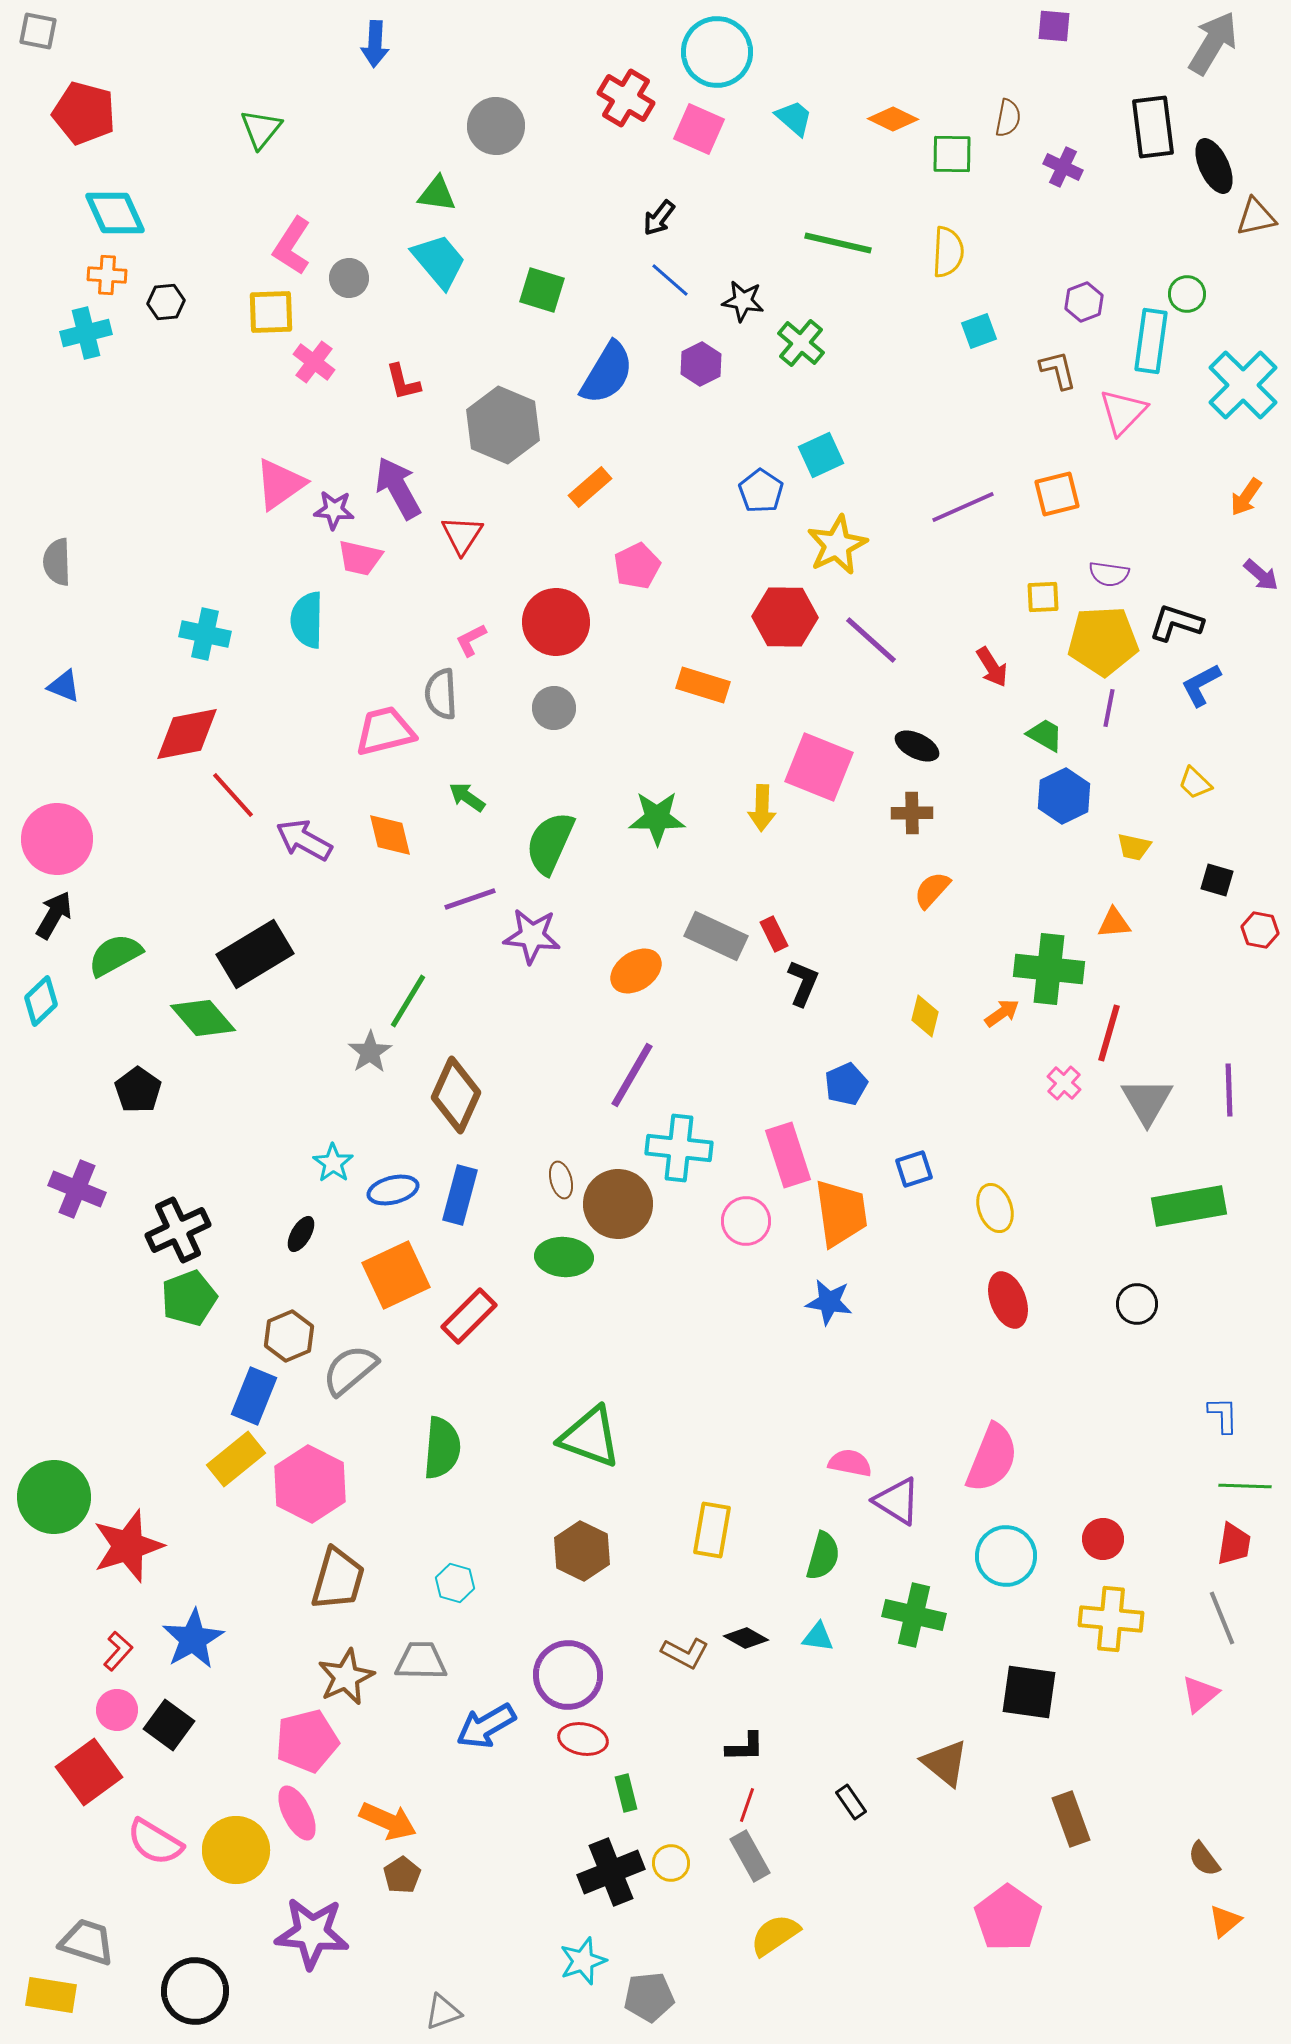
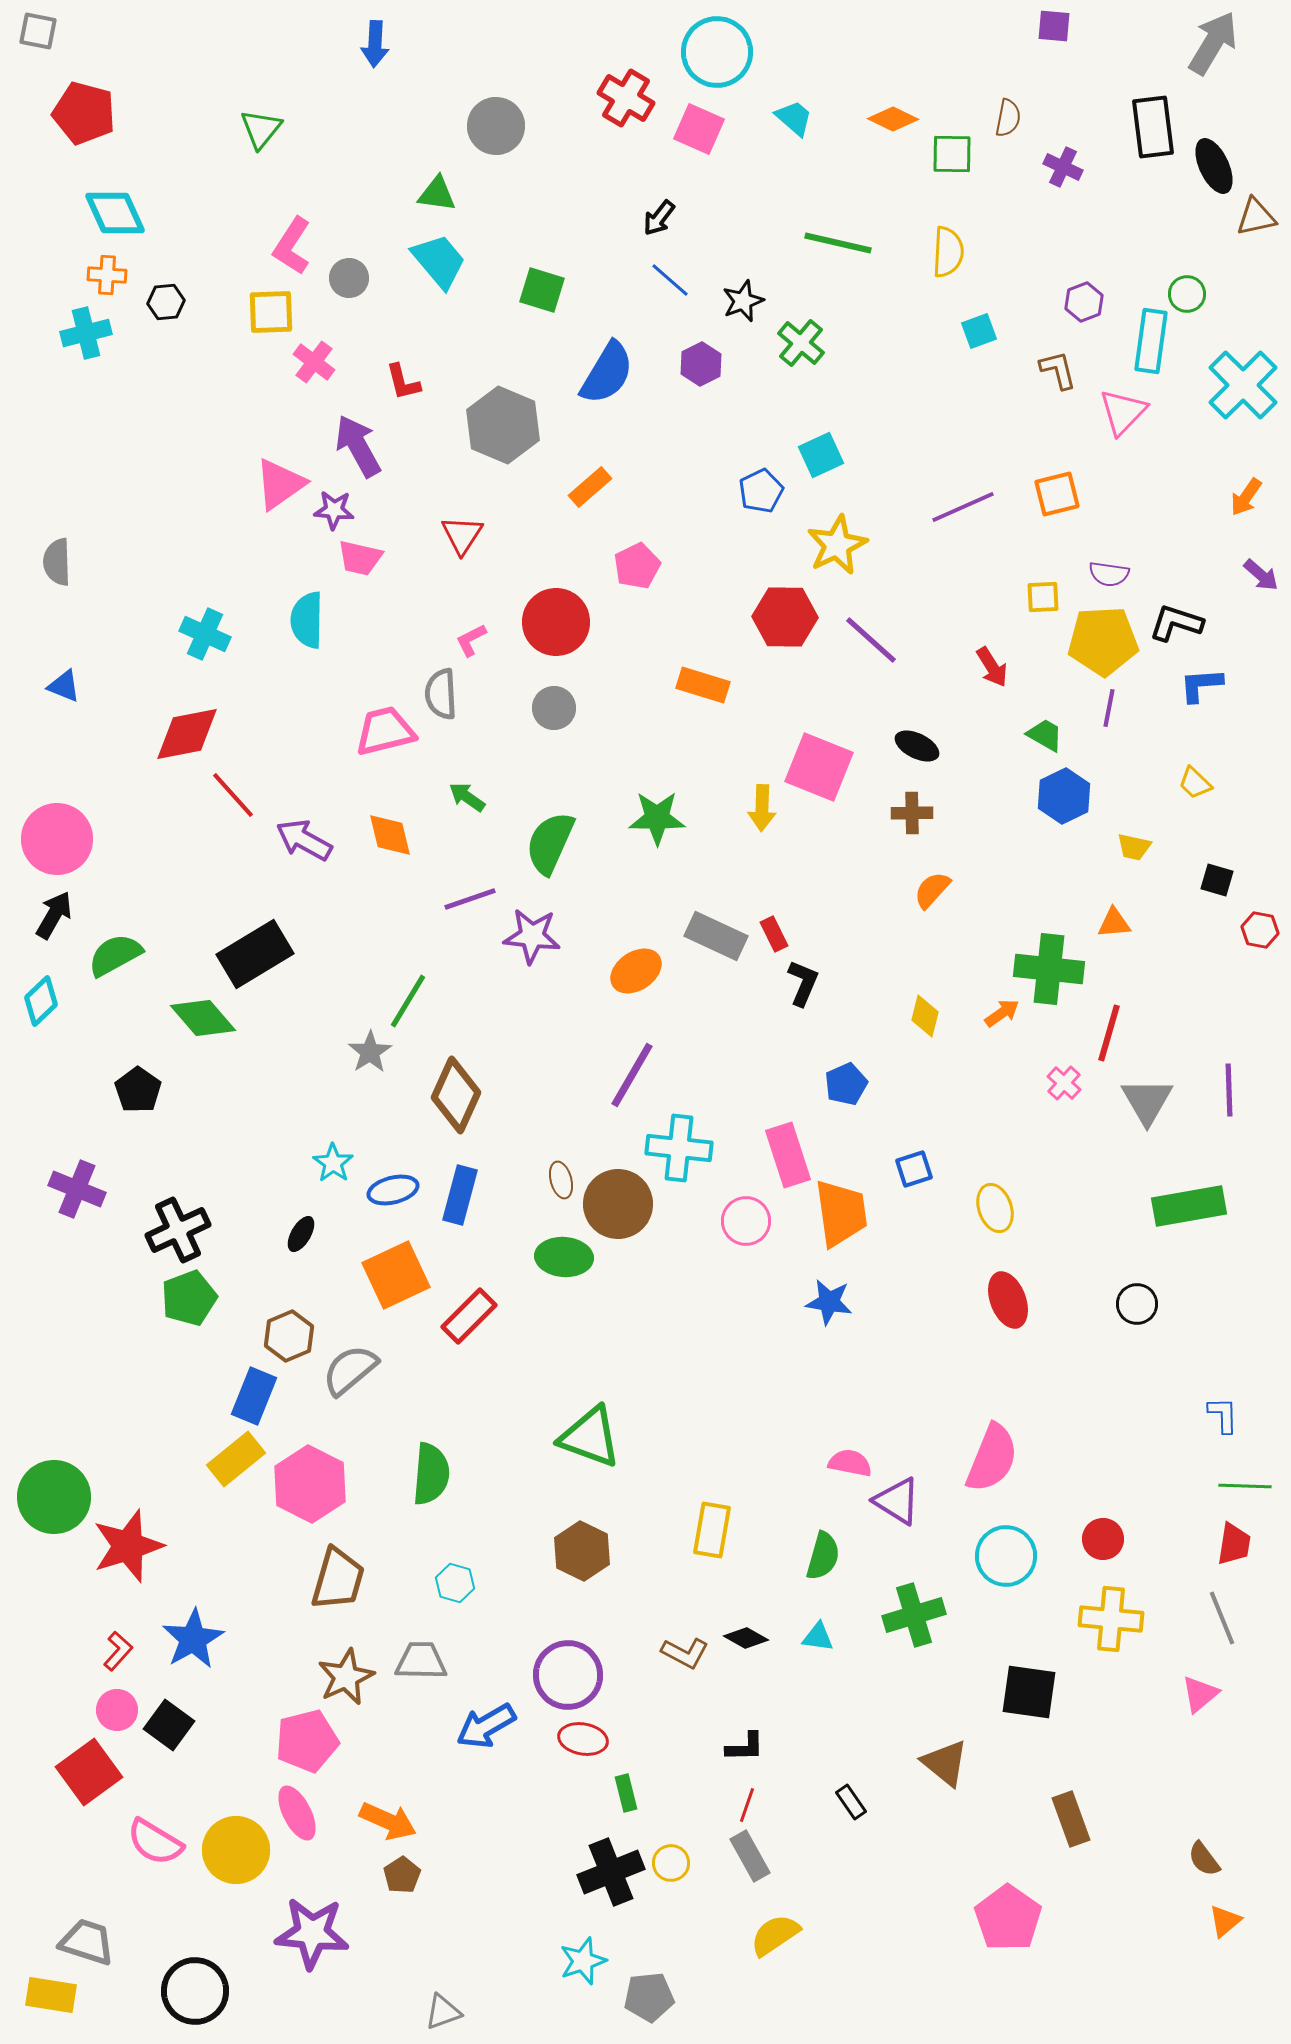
black star at (743, 301): rotated 30 degrees counterclockwise
purple arrow at (398, 488): moved 40 px left, 42 px up
blue pentagon at (761, 491): rotated 12 degrees clockwise
cyan cross at (205, 634): rotated 12 degrees clockwise
blue L-shape at (1201, 685): rotated 24 degrees clockwise
green semicircle at (442, 1448): moved 11 px left, 26 px down
green cross at (914, 1615): rotated 30 degrees counterclockwise
